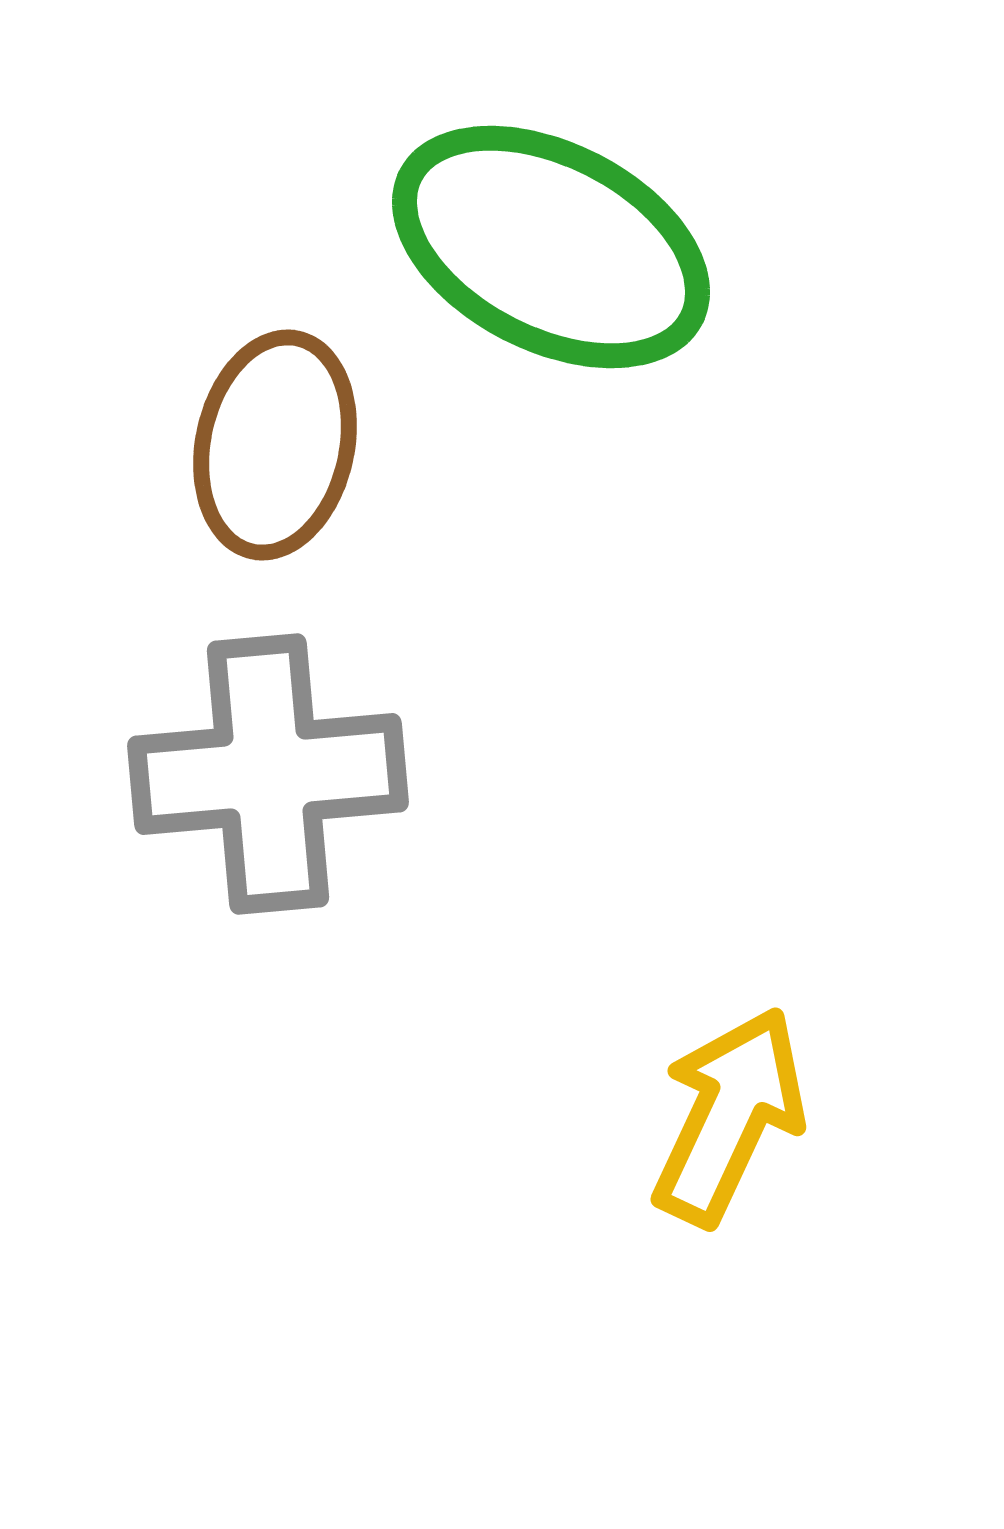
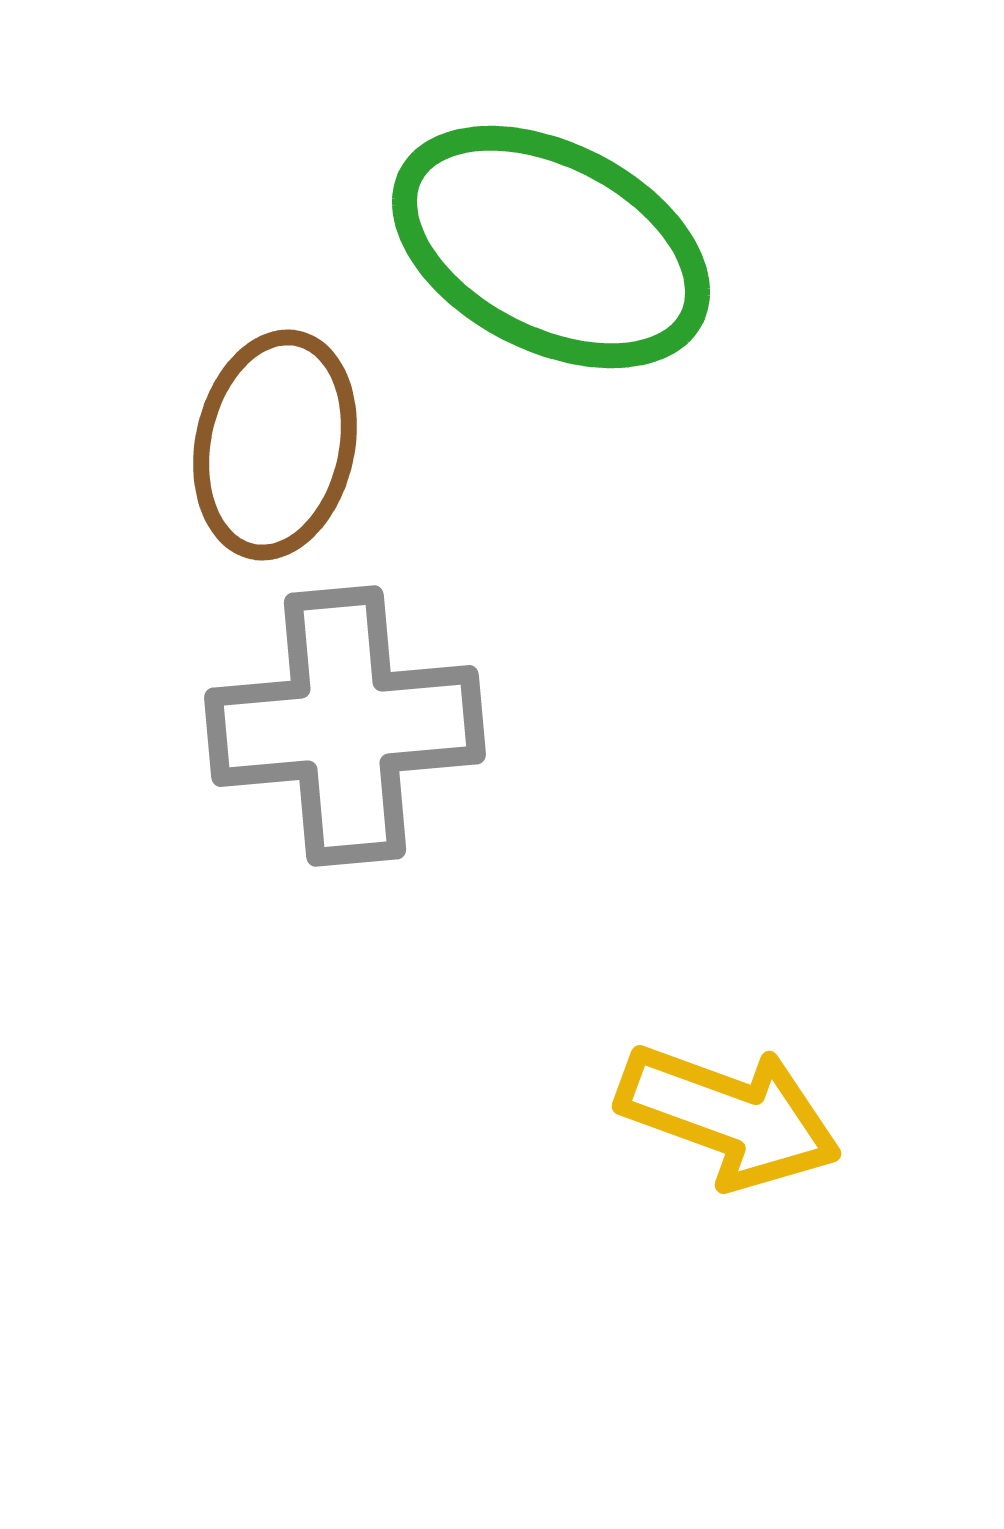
gray cross: moved 77 px right, 48 px up
yellow arrow: rotated 85 degrees clockwise
